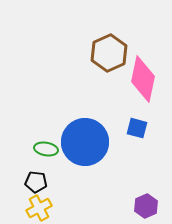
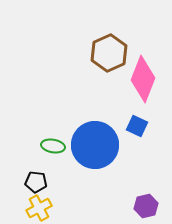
pink diamond: rotated 9 degrees clockwise
blue square: moved 2 px up; rotated 10 degrees clockwise
blue circle: moved 10 px right, 3 px down
green ellipse: moved 7 px right, 3 px up
purple hexagon: rotated 10 degrees clockwise
